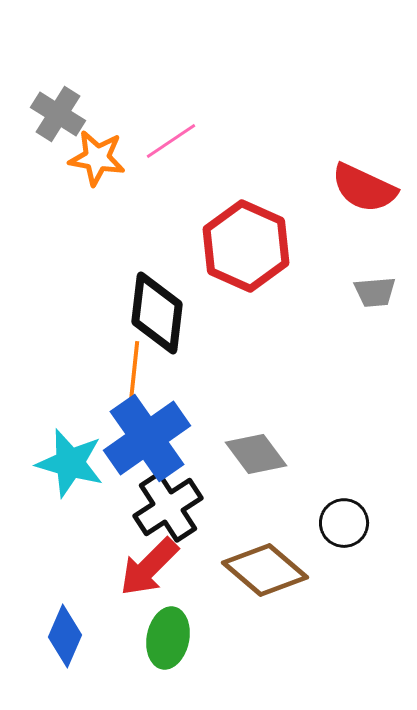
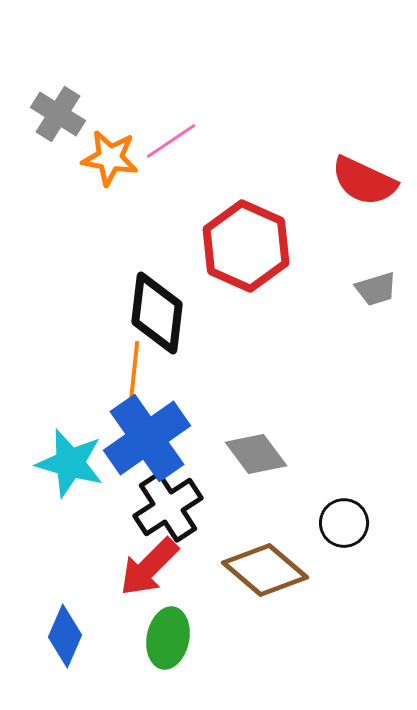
orange star: moved 13 px right
red semicircle: moved 7 px up
gray trapezoid: moved 1 px right, 3 px up; rotated 12 degrees counterclockwise
